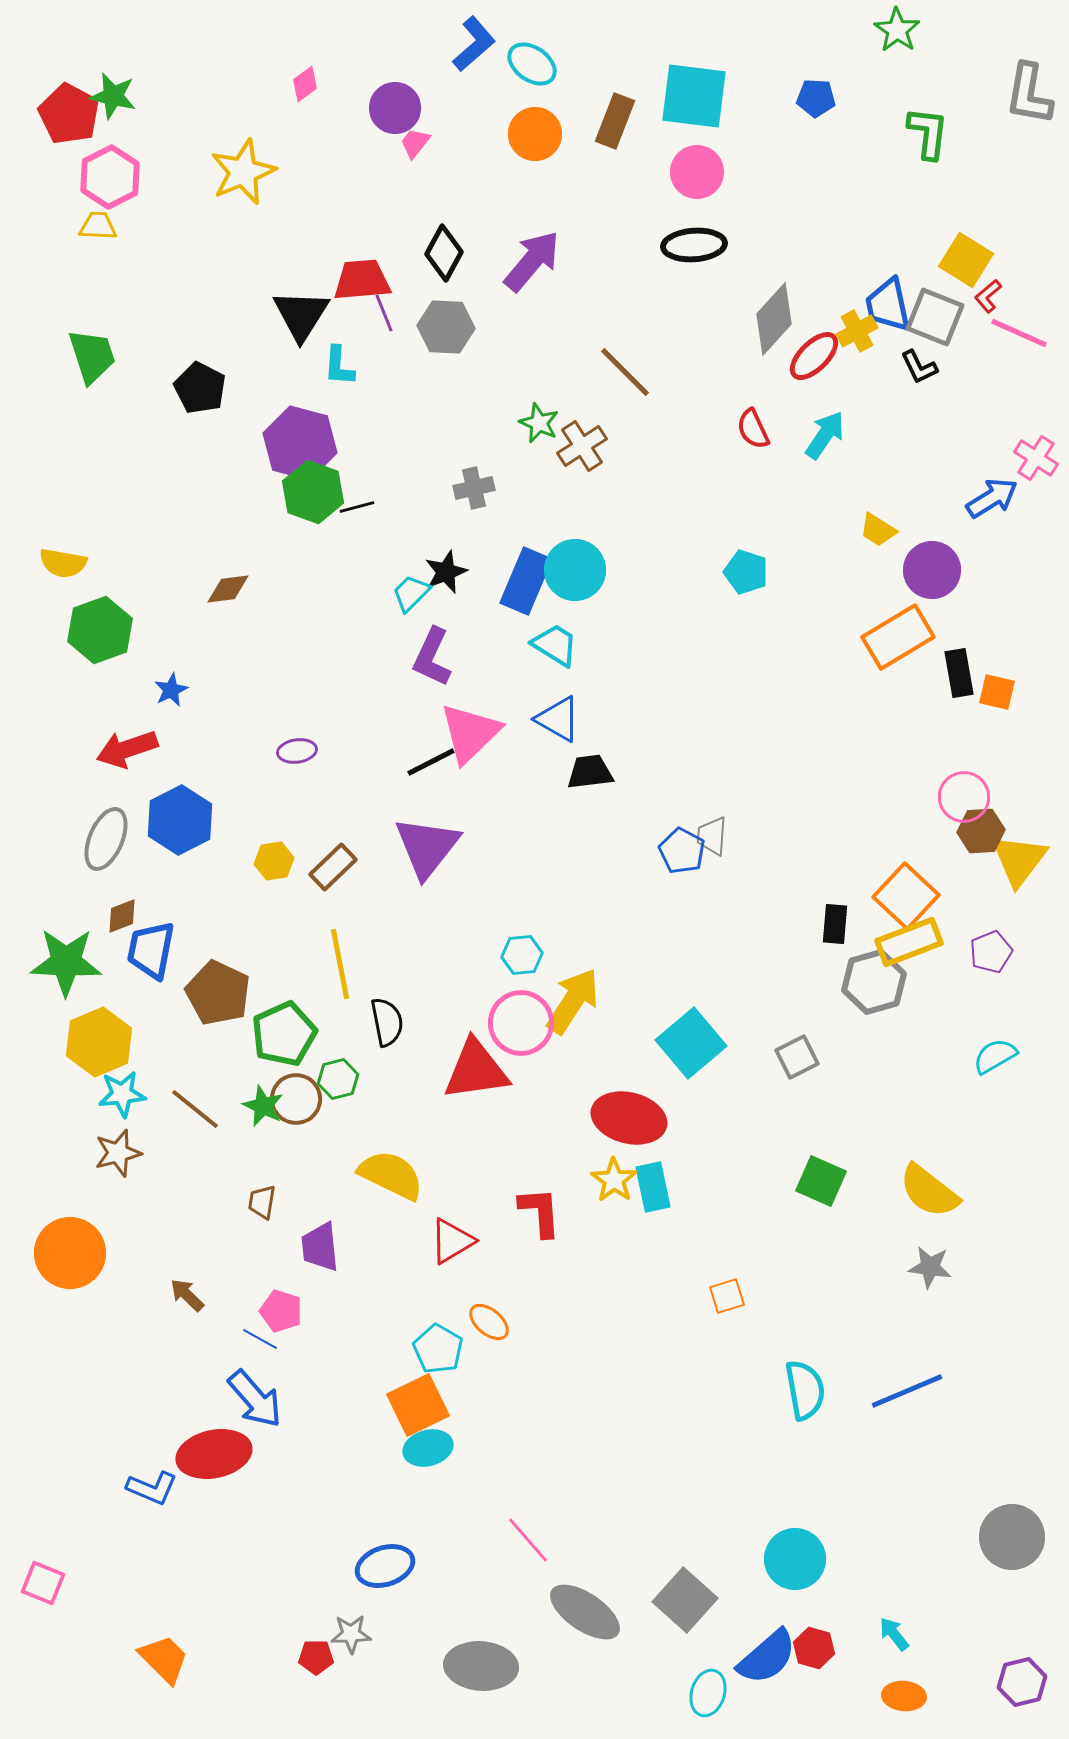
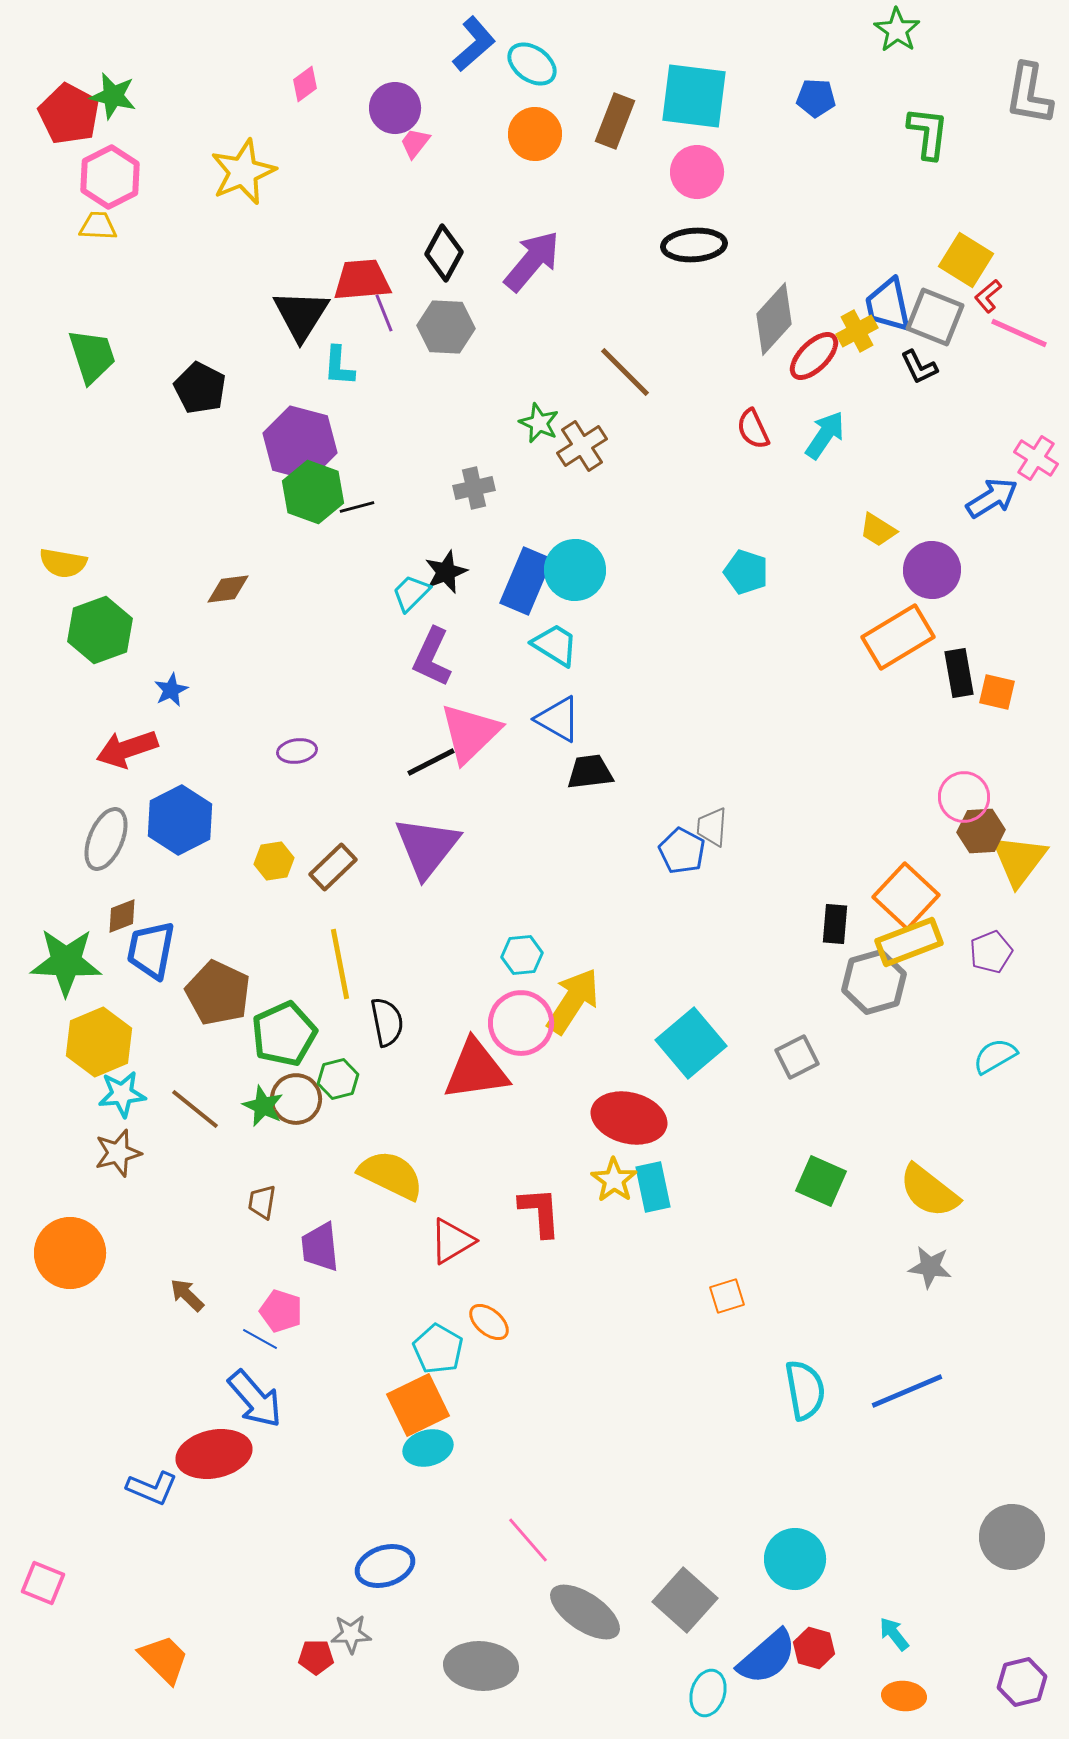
gray trapezoid at (712, 836): moved 9 px up
